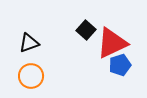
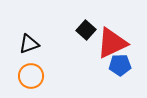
black triangle: moved 1 px down
blue pentagon: rotated 15 degrees clockwise
